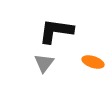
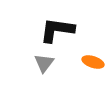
black L-shape: moved 1 px right, 1 px up
